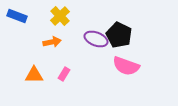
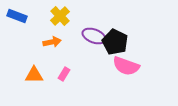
black pentagon: moved 4 px left, 7 px down
purple ellipse: moved 2 px left, 3 px up
